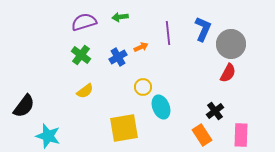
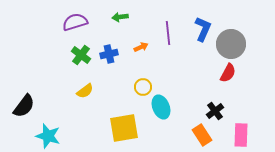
purple semicircle: moved 9 px left
blue cross: moved 9 px left, 3 px up; rotated 18 degrees clockwise
